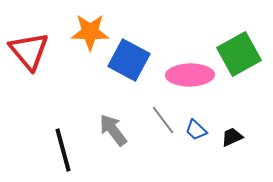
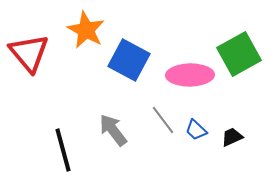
orange star: moved 4 px left, 2 px up; rotated 27 degrees clockwise
red triangle: moved 2 px down
